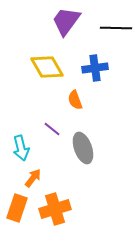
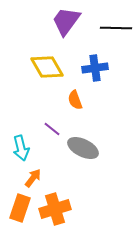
gray ellipse: rotated 44 degrees counterclockwise
orange rectangle: moved 3 px right
